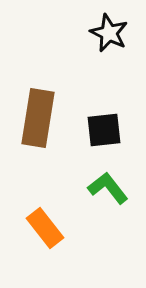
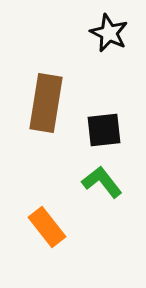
brown rectangle: moved 8 px right, 15 px up
green L-shape: moved 6 px left, 6 px up
orange rectangle: moved 2 px right, 1 px up
